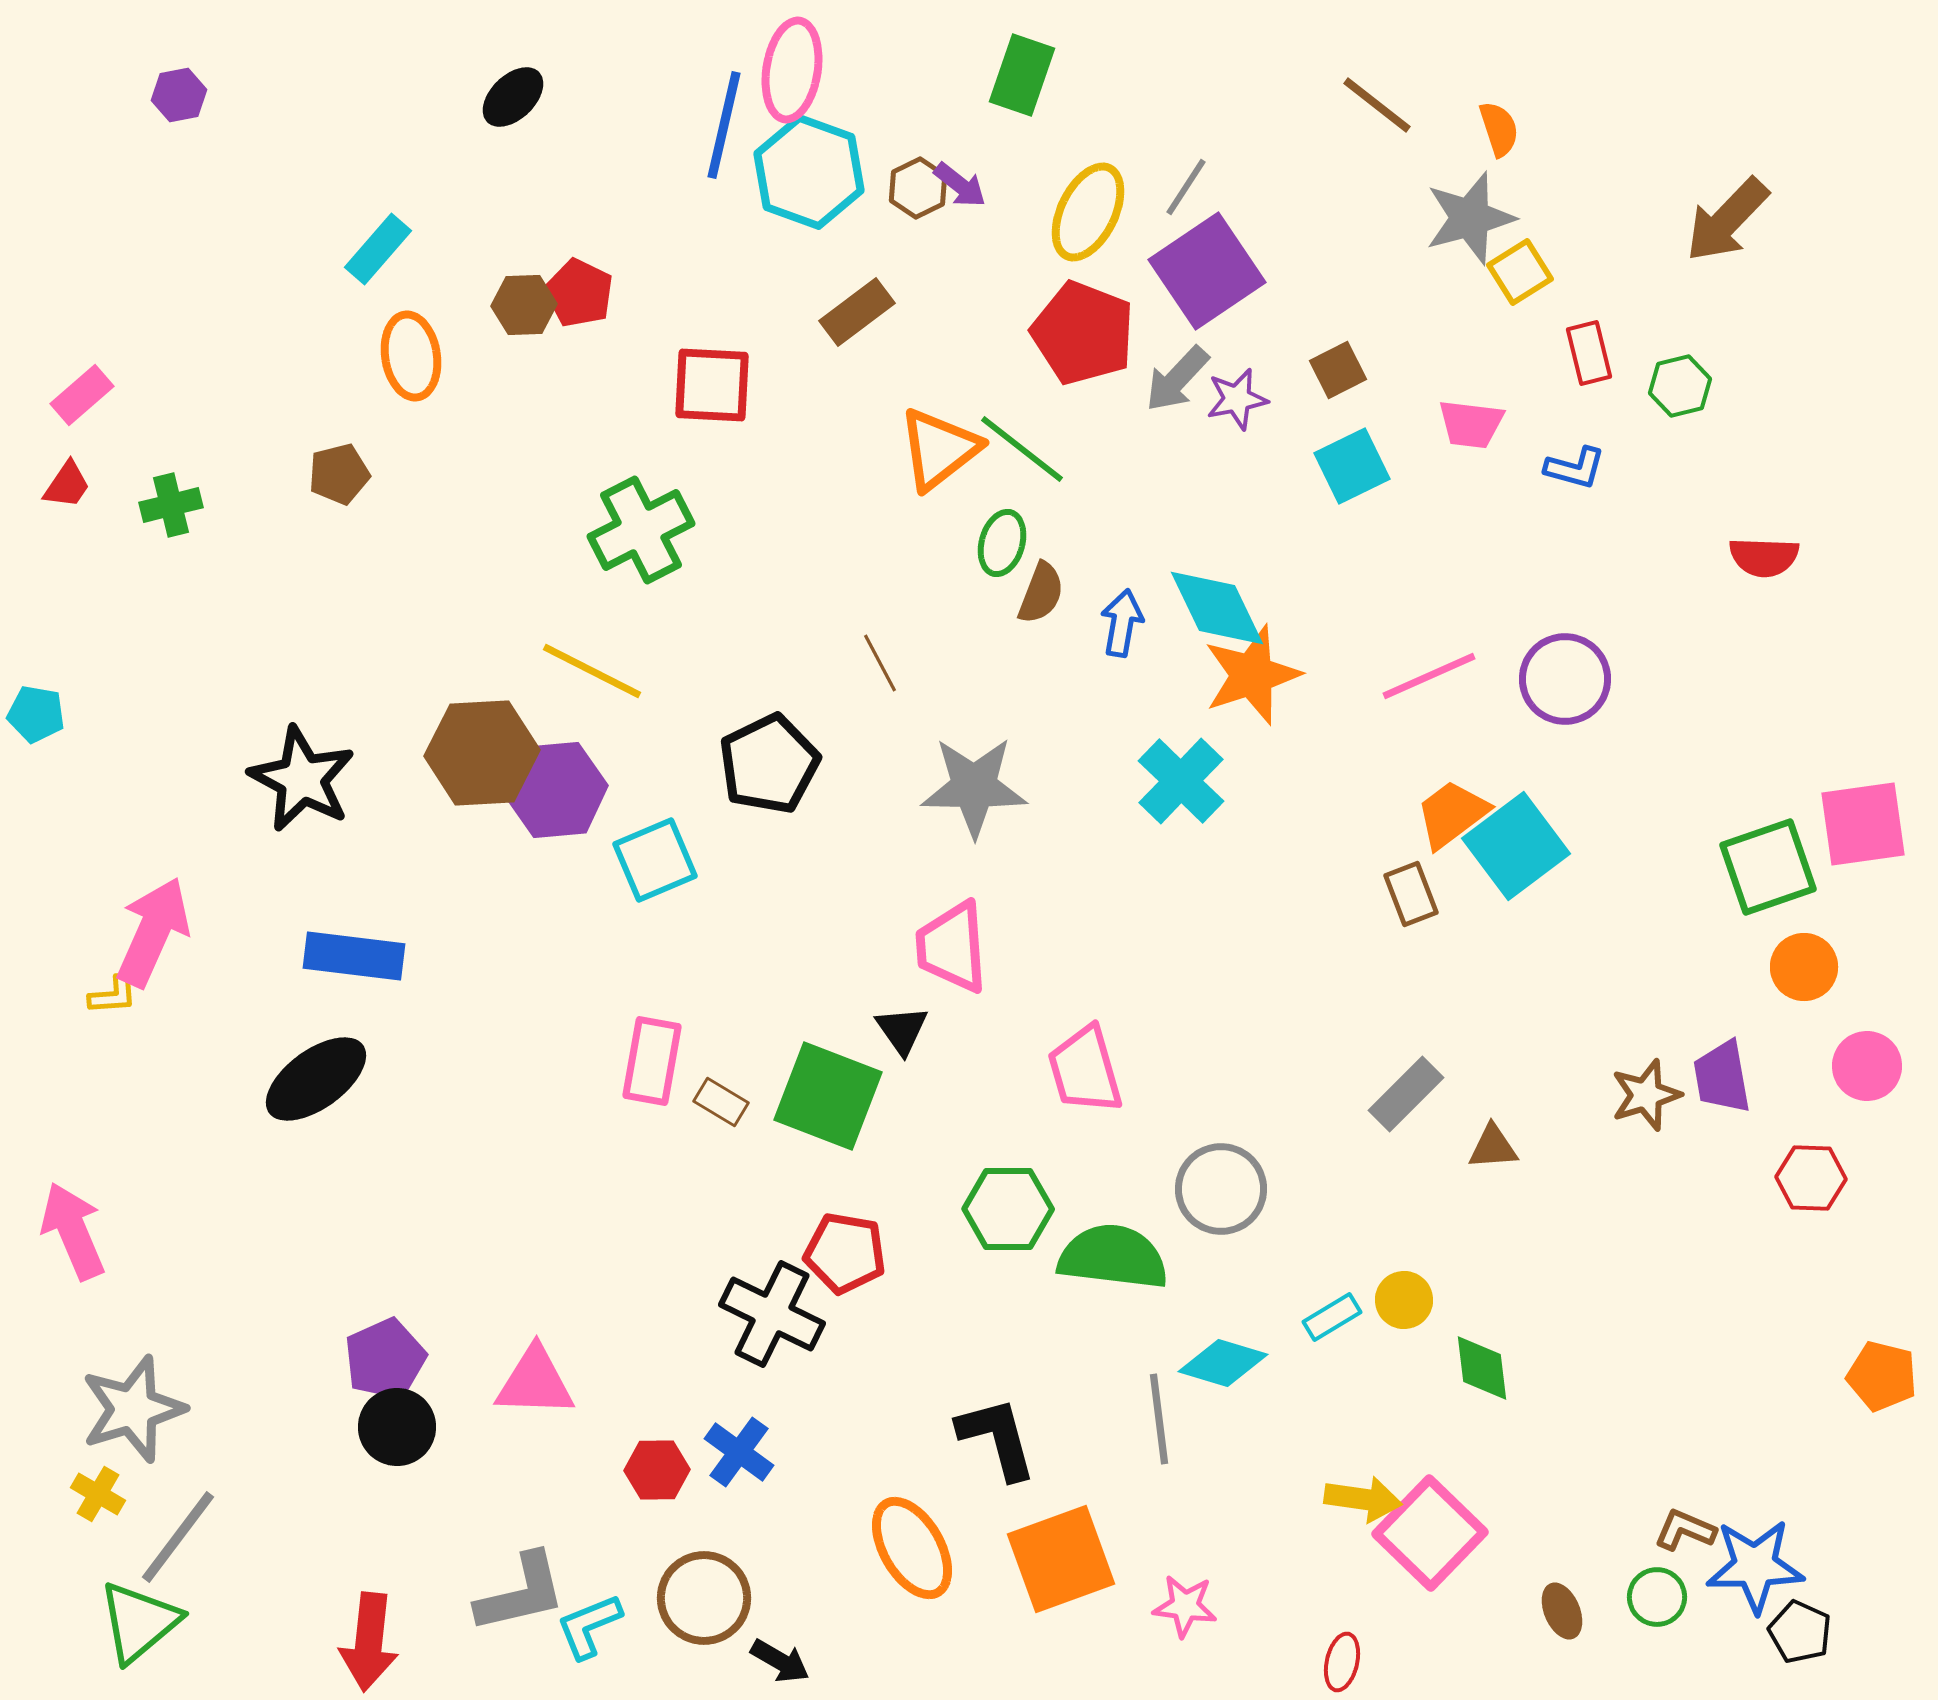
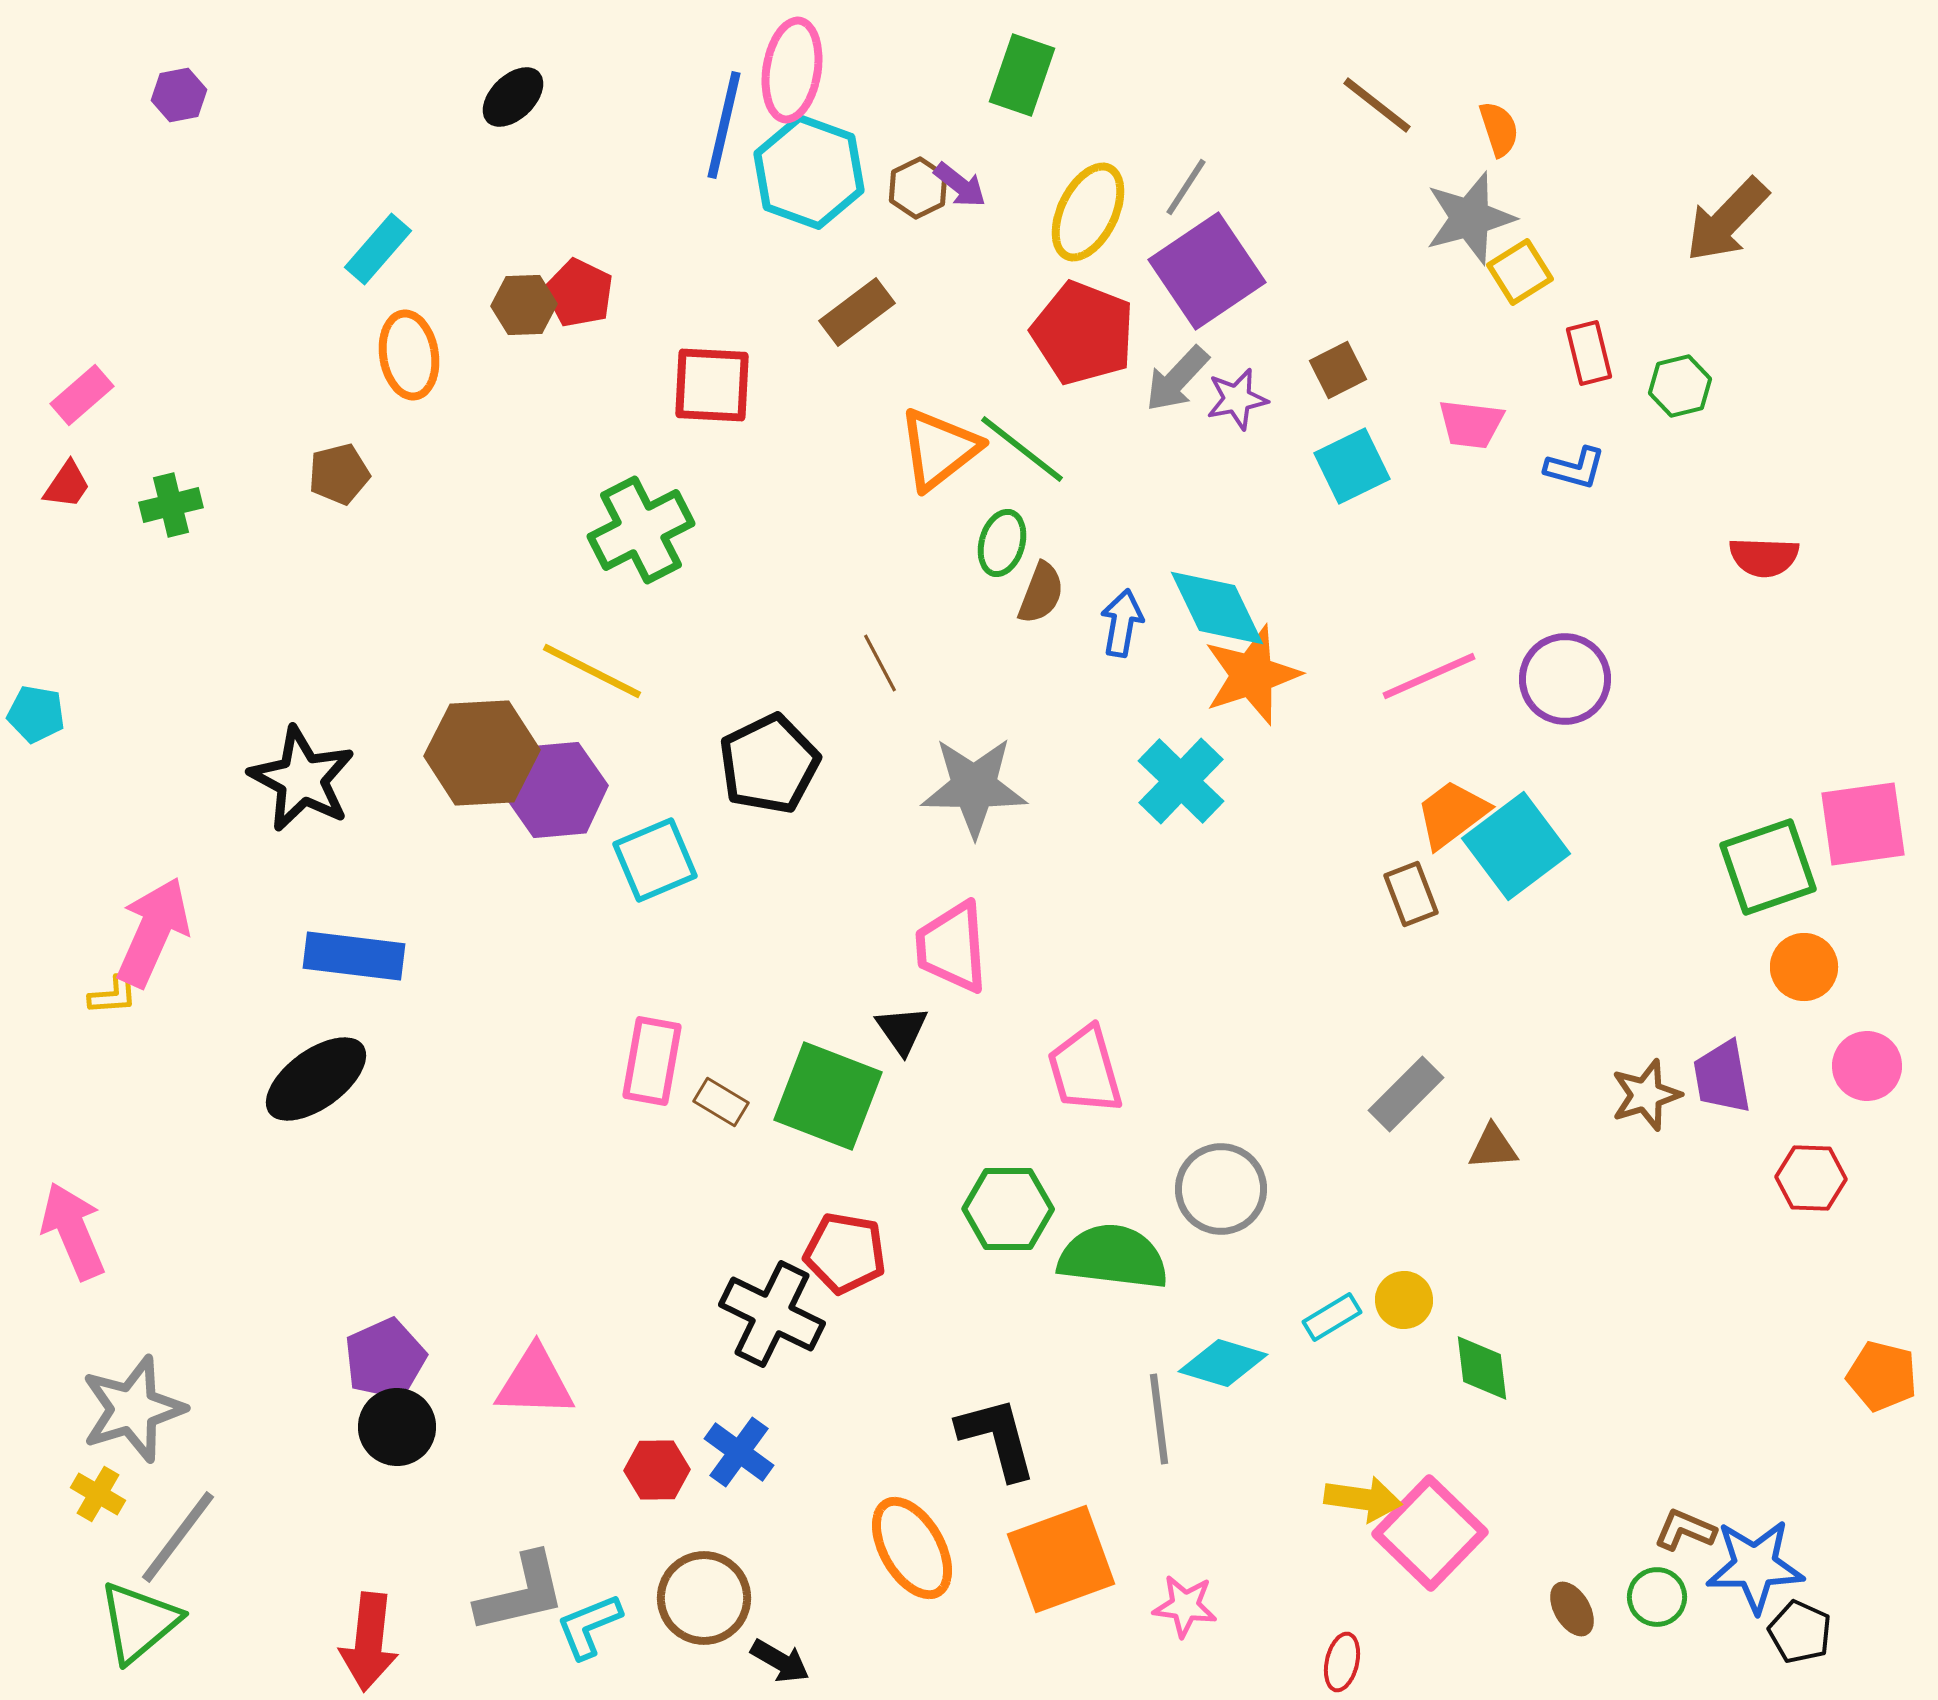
orange ellipse at (411, 356): moved 2 px left, 1 px up
brown ellipse at (1562, 1611): moved 10 px right, 2 px up; rotated 8 degrees counterclockwise
